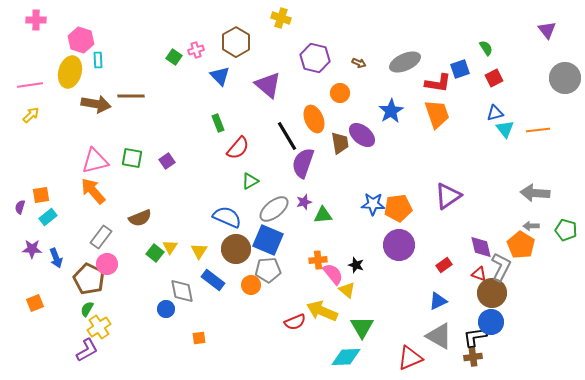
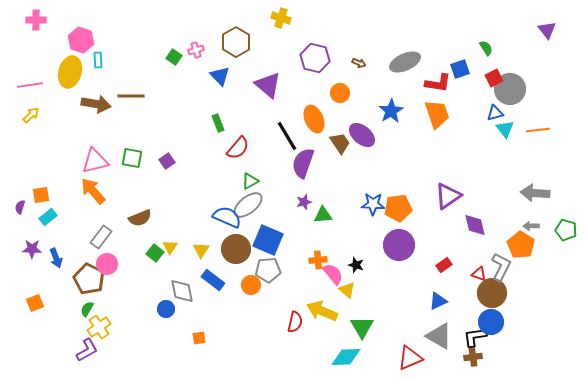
gray circle at (565, 78): moved 55 px left, 11 px down
brown trapezoid at (340, 143): rotated 25 degrees counterclockwise
gray ellipse at (274, 209): moved 26 px left, 4 px up
purple diamond at (481, 247): moved 6 px left, 22 px up
yellow triangle at (199, 251): moved 2 px right, 1 px up
red semicircle at (295, 322): rotated 55 degrees counterclockwise
